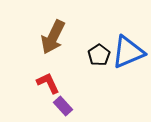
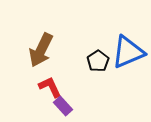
brown arrow: moved 12 px left, 13 px down
black pentagon: moved 1 px left, 6 px down
red L-shape: moved 2 px right, 4 px down
